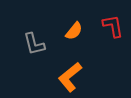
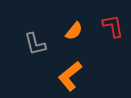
gray L-shape: moved 1 px right
orange L-shape: moved 1 px up
